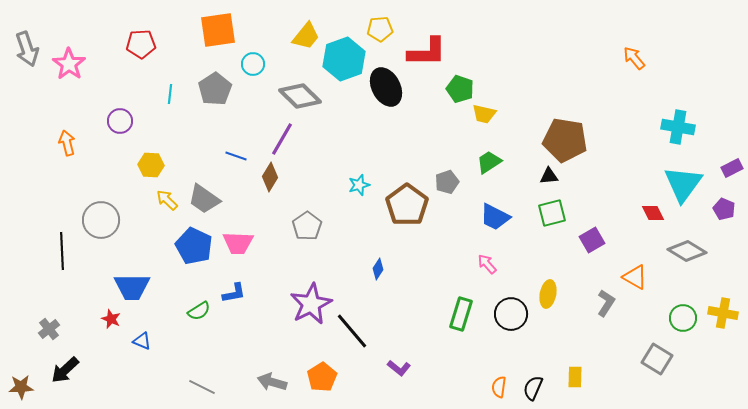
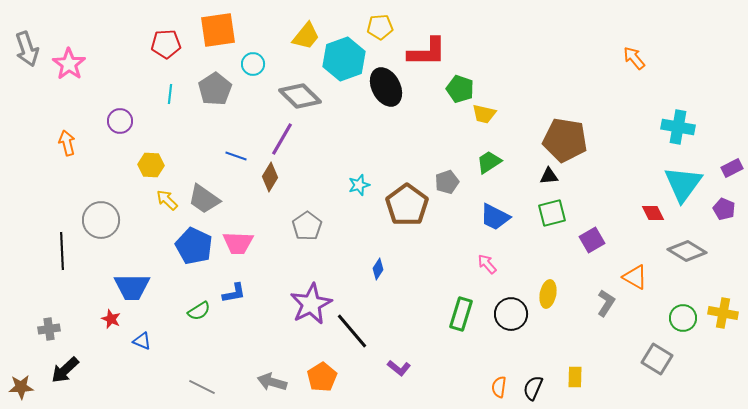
yellow pentagon at (380, 29): moved 2 px up
red pentagon at (141, 44): moved 25 px right
gray cross at (49, 329): rotated 30 degrees clockwise
